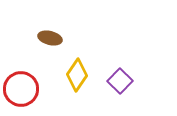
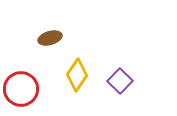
brown ellipse: rotated 30 degrees counterclockwise
